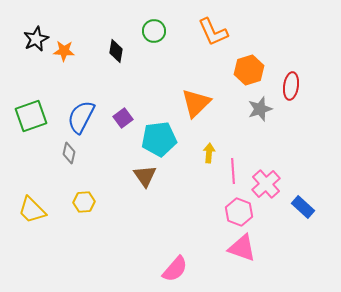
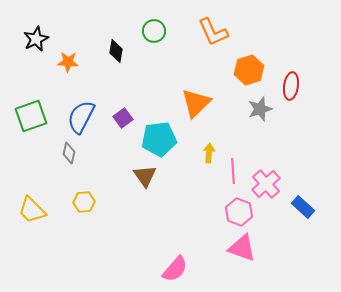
orange star: moved 4 px right, 11 px down
